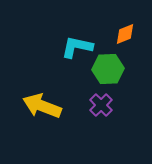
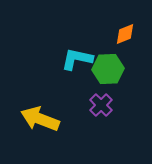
cyan L-shape: moved 12 px down
yellow arrow: moved 2 px left, 13 px down
